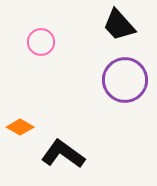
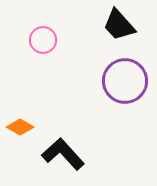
pink circle: moved 2 px right, 2 px up
purple circle: moved 1 px down
black L-shape: rotated 12 degrees clockwise
